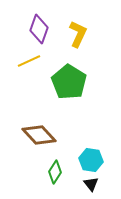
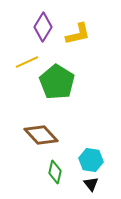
purple diamond: moved 4 px right, 2 px up; rotated 12 degrees clockwise
yellow L-shape: rotated 52 degrees clockwise
yellow line: moved 2 px left, 1 px down
green pentagon: moved 12 px left
brown diamond: moved 2 px right
green diamond: rotated 20 degrees counterclockwise
